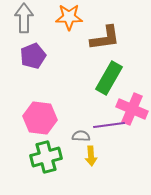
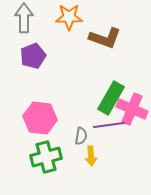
brown L-shape: rotated 28 degrees clockwise
green rectangle: moved 2 px right, 20 px down
gray semicircle: rotated 96 degrees clockwise
